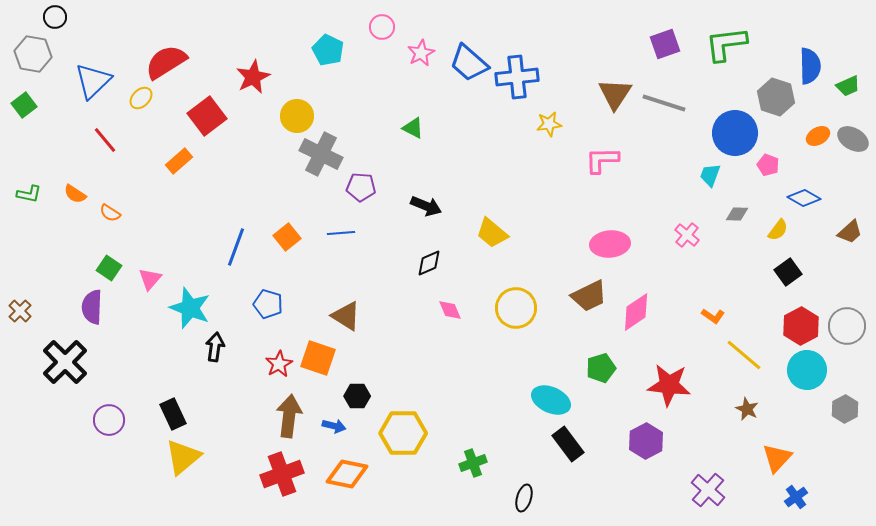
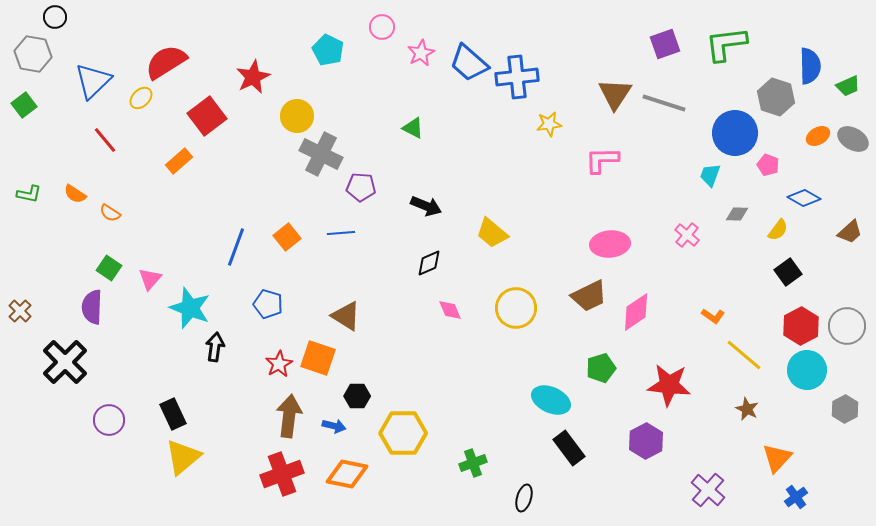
black rectangle at (568, 444): moved 1 px right, 4 px down
